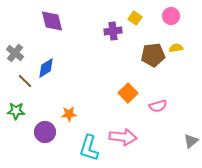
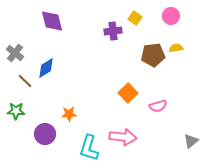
purple circle: moved 2 px down
